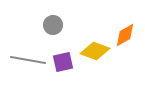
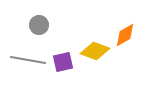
gray circle: moved 14 px left
